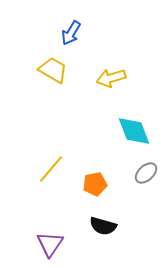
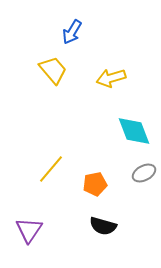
blue arrow: moved 1 px right, 1 px up
yellow trapezoid: rotated 20 degrees clockwise
gray ellipse: moved 2 px left; rotated 15 degrees clockwise
purple triangle: moved 21 px left, 14 px up
